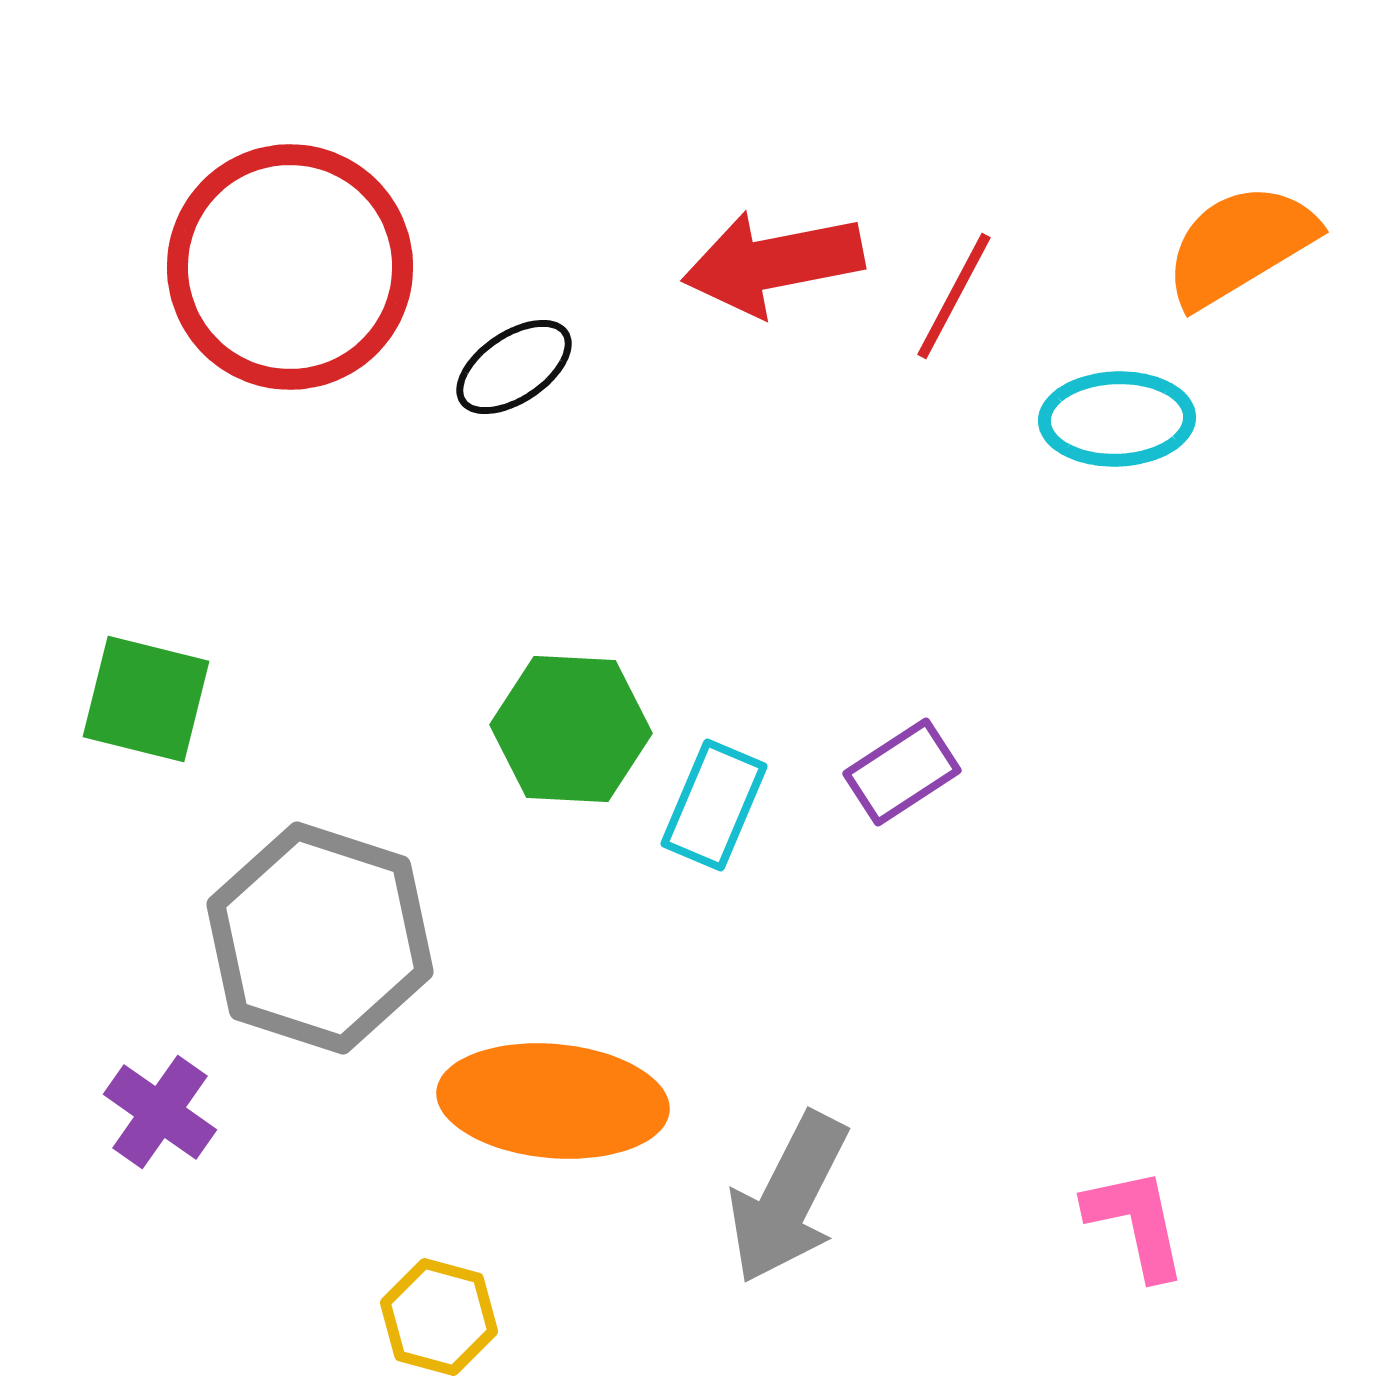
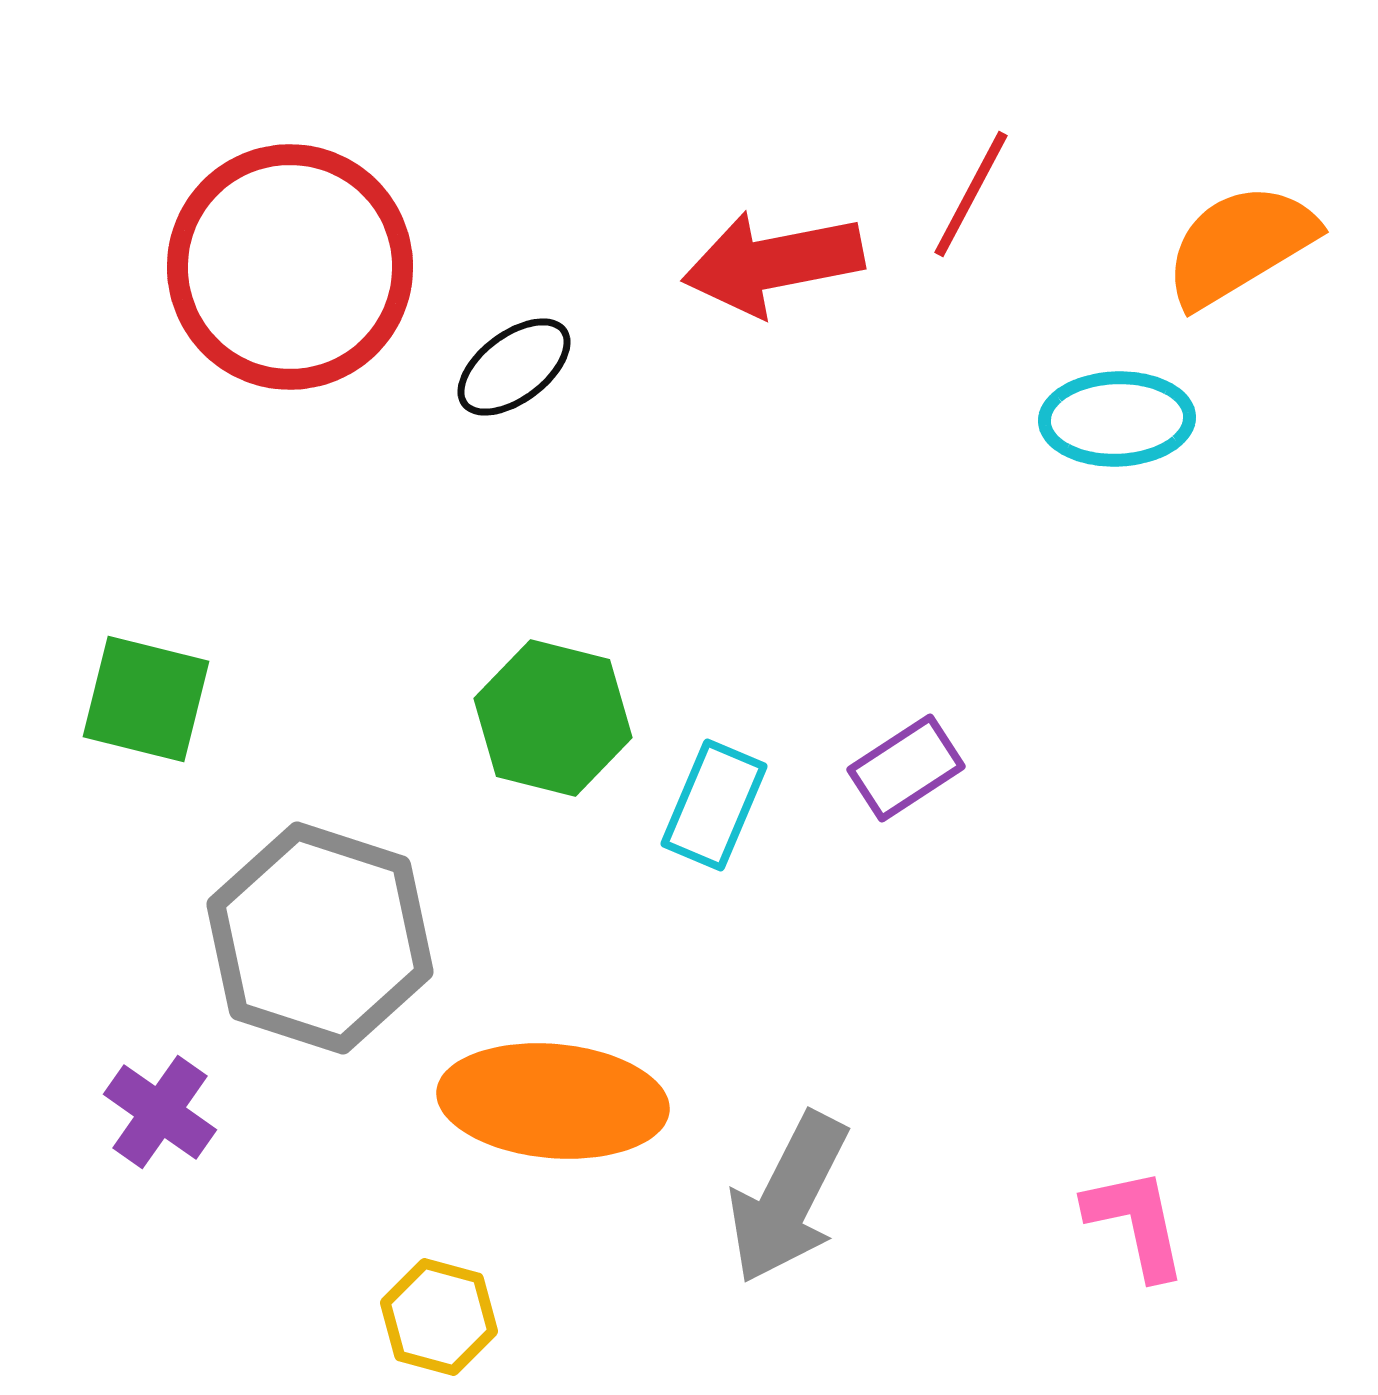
red line: moved 17 px right, 102 px up
black ellipse: rotated 3 degrees counterclockwise
green hexagon: moved 18 px left, 11 px up; rotated 11 degrees clockwise
purple rectangle: moved 4 px right, 4 px up
